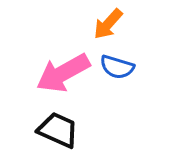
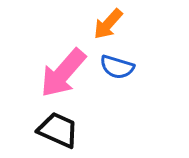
pink arrow: rotated 20 degrees counterclockwise
